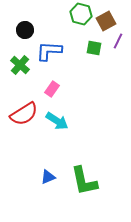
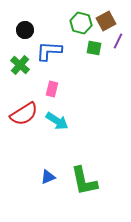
green hexagon: moved 9 px down
pink rectangle: rotated 21 degrees counterclockwise
